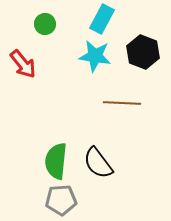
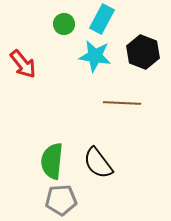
green circle: moved 19 px right
green semicircle: moved 4 px left
